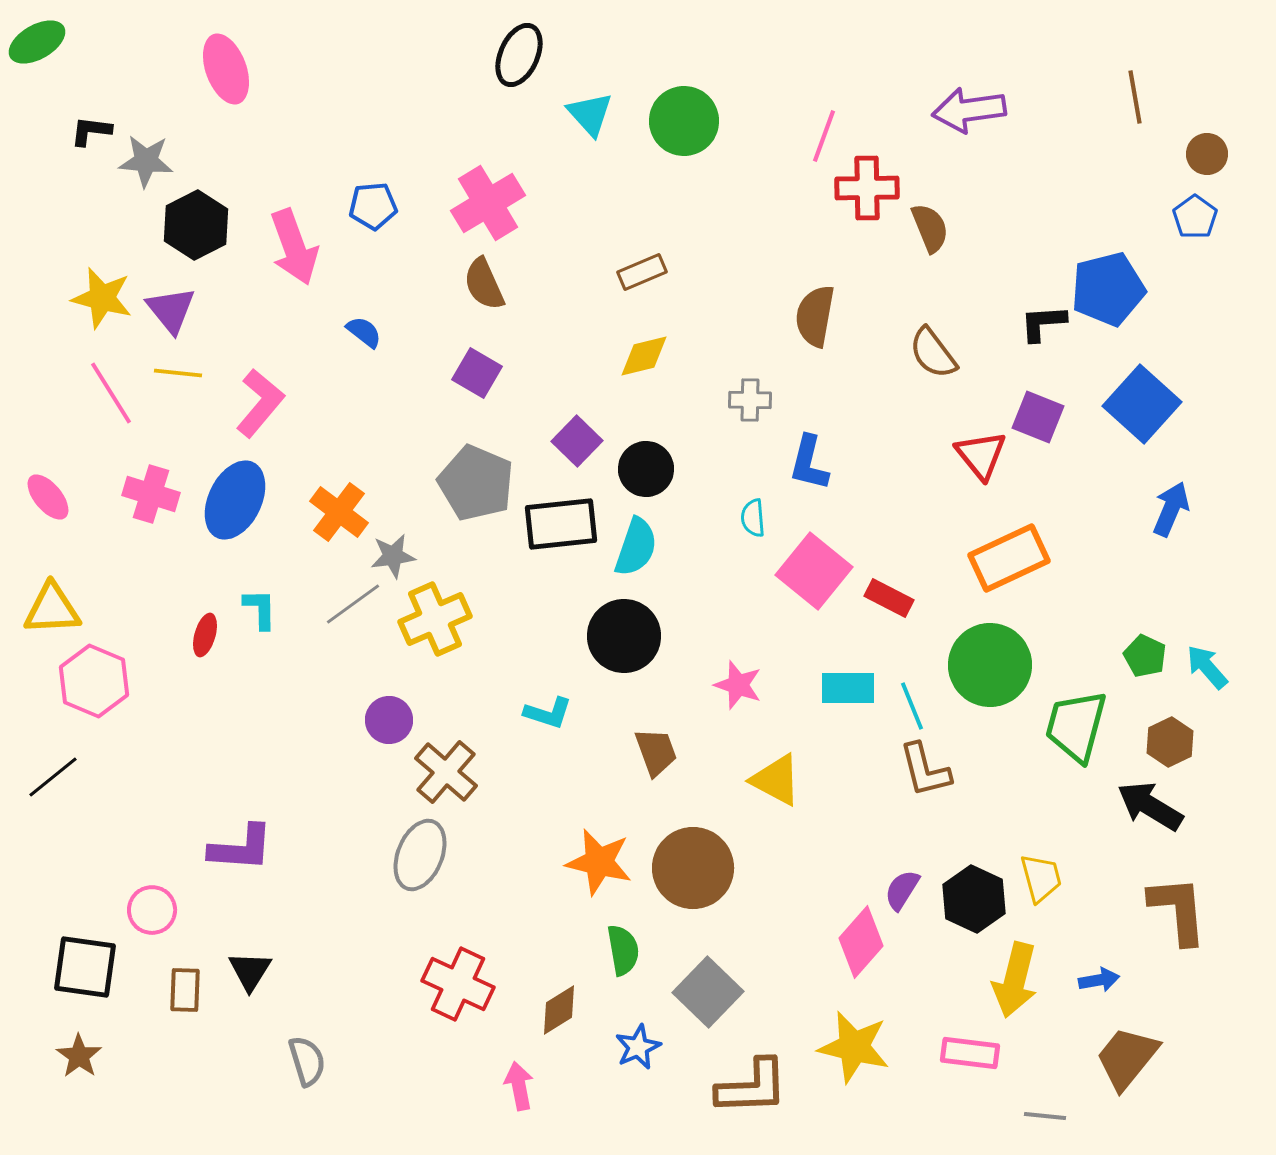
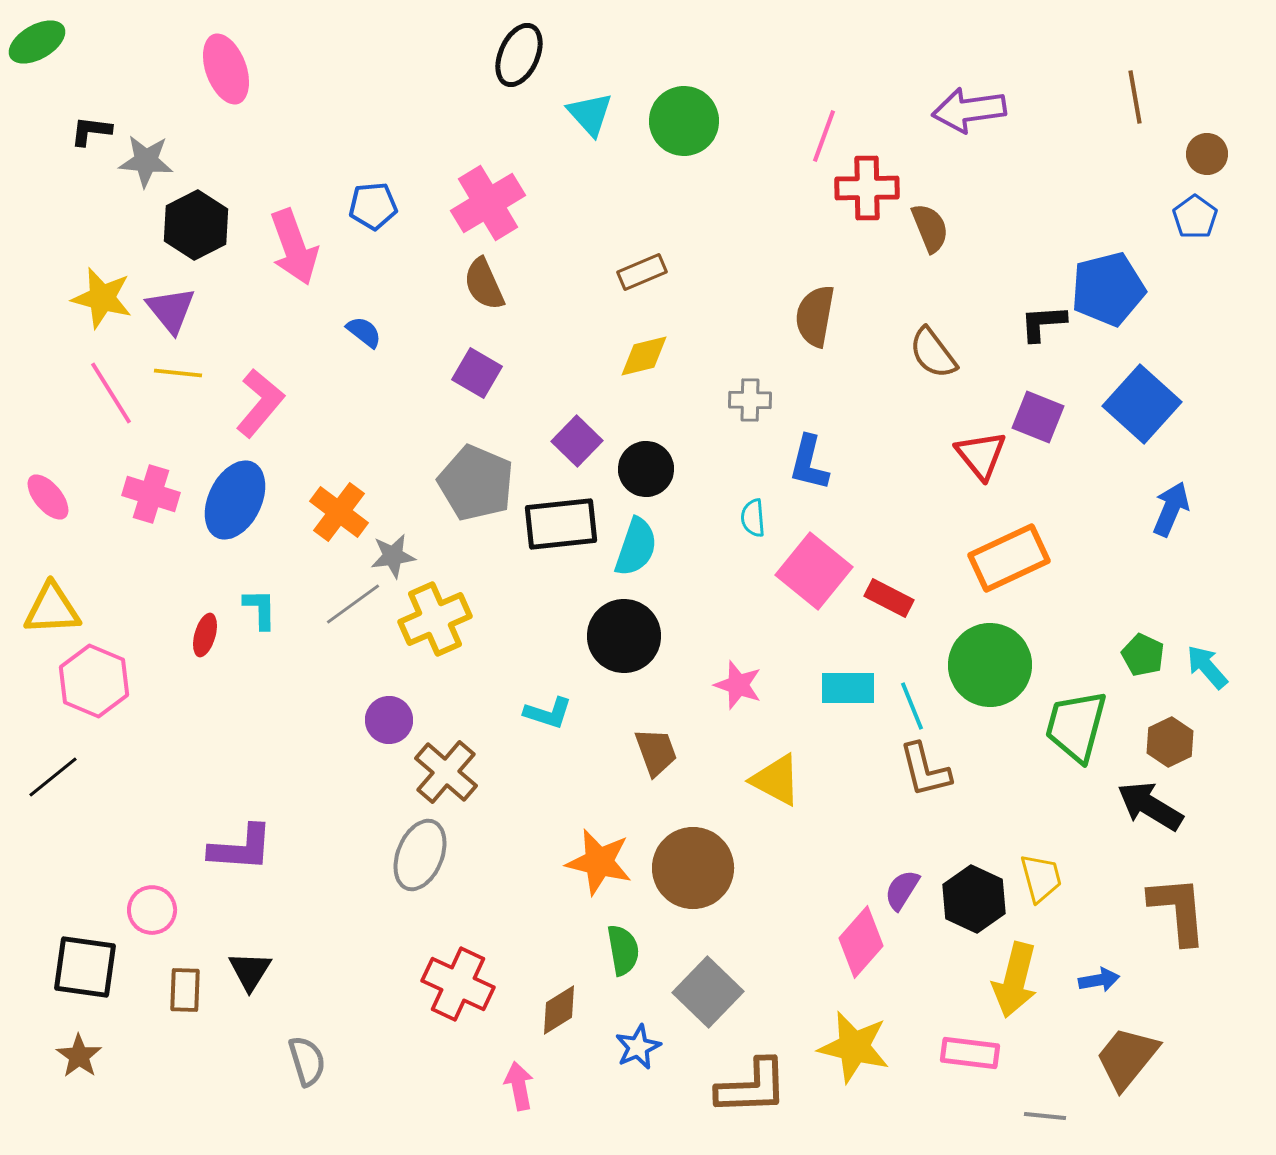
green pentagon at (1145, 656): moved 2 px left, 1 px up
